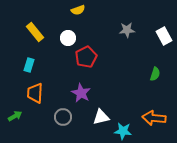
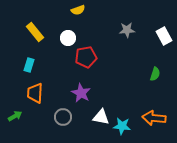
red pentagon: rotated 15 degrees clockwise
white triangle: rotated 24 degrees clockwise
cyan star: moved 1 px left, 5 px up
